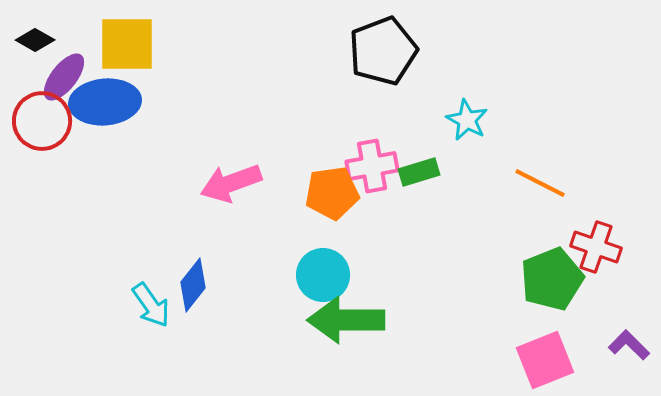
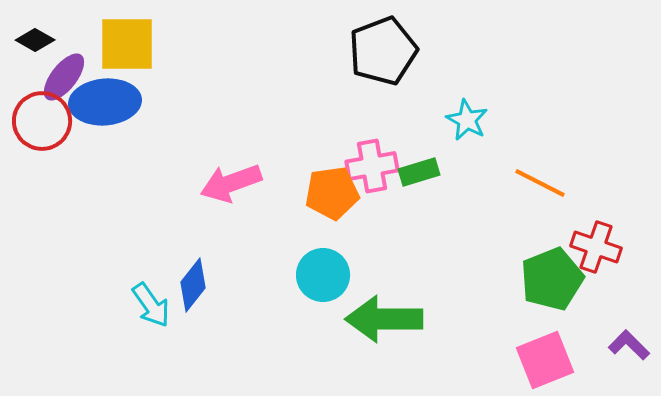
green arrow: moved 38 px right, 1 px up
